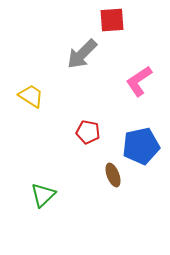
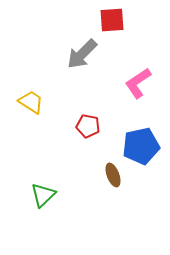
pink L-shape: moved 1 px left, 2 px down
yellow trapezoid: moved 6 px down
red pentagon: moved 6 px up
